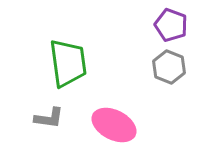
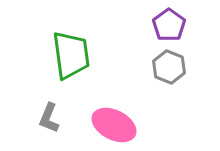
purple pentagon: moved 2 px left; rotated 16 degrees clockwise
green trapezoid: moved 3 px right, 8 px up
gray L-shape: rotated 104 degrees clockwise
